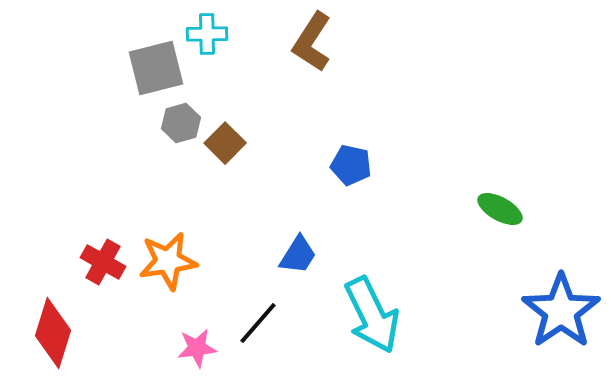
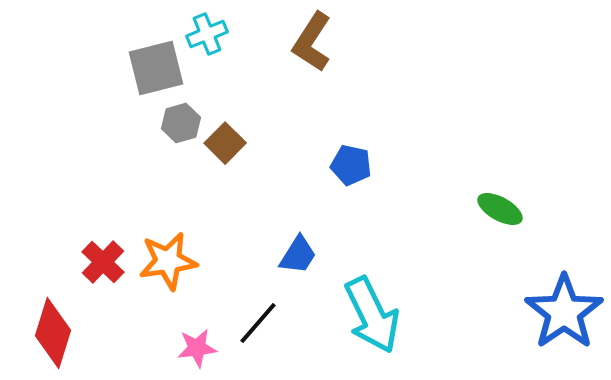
cyan cross: rotated 21 degrees counterclockwise
red cross: rotated 15 degrees clockwise
blue star: moved 3 px right, 1 px down
